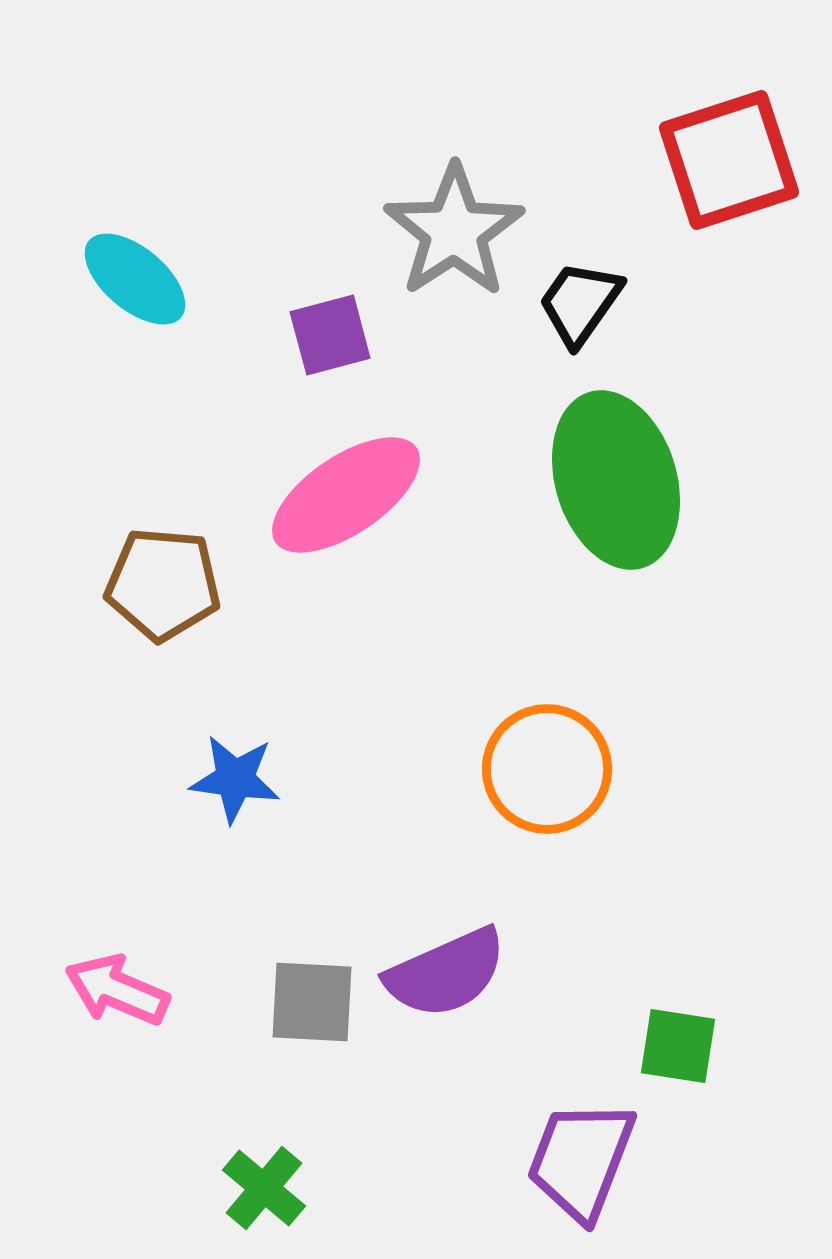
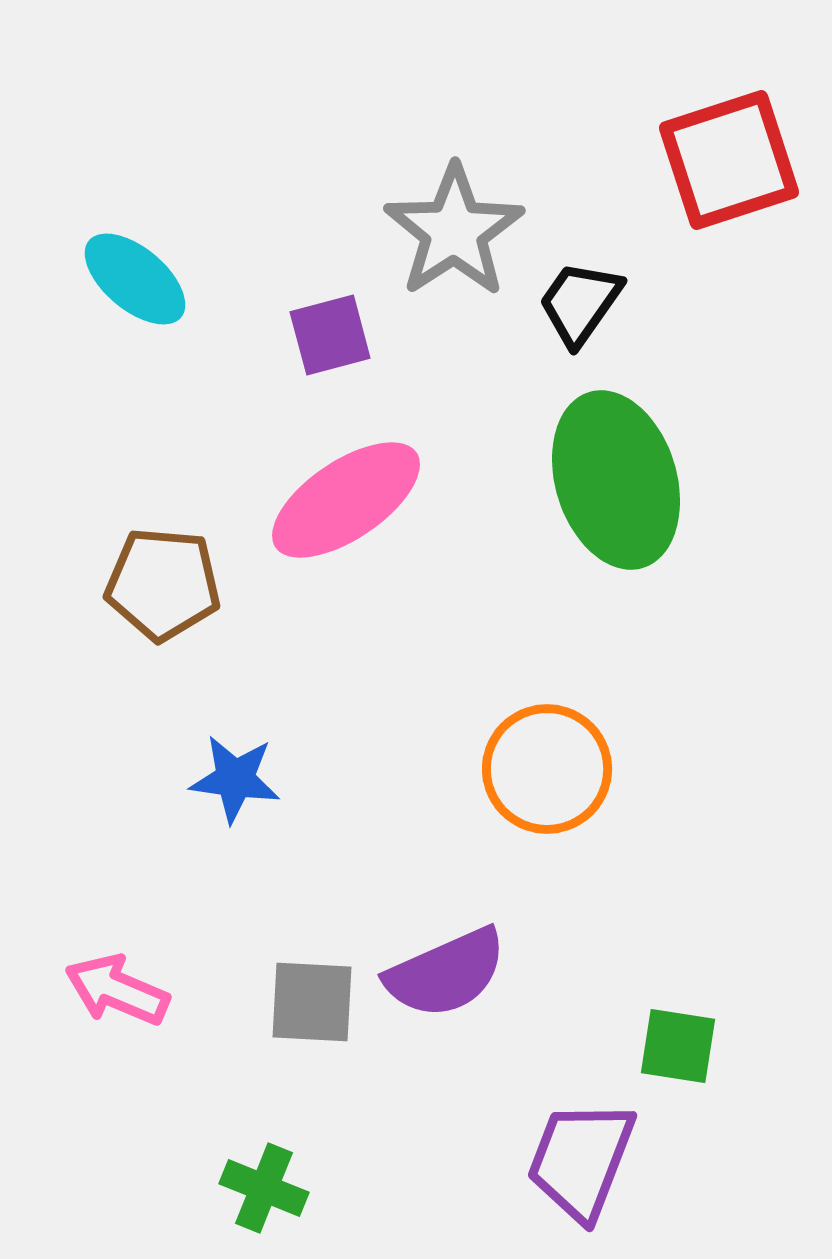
pink ellipse: moved 5 px down
green cross: rotated 18 degrees counterclockwise
